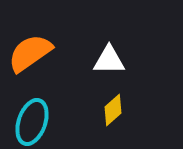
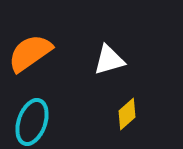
white triangle: rotated 16 degrees counterclockwise
yellow diamond: moved 14 px right, 4 px down
